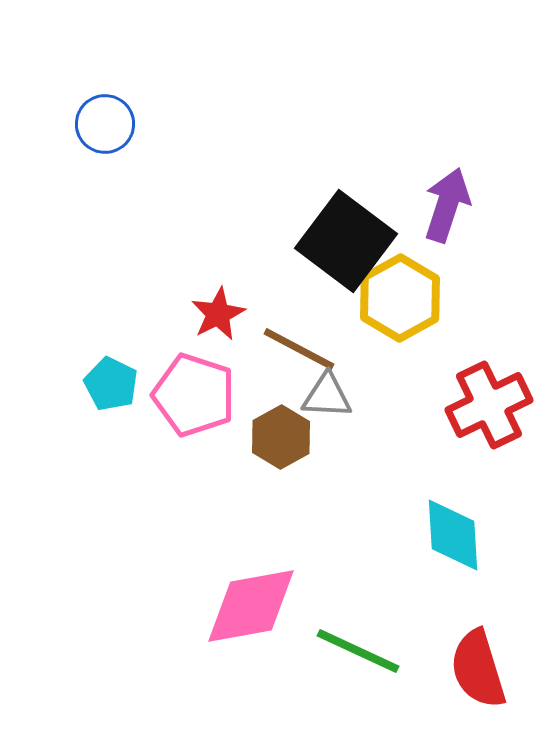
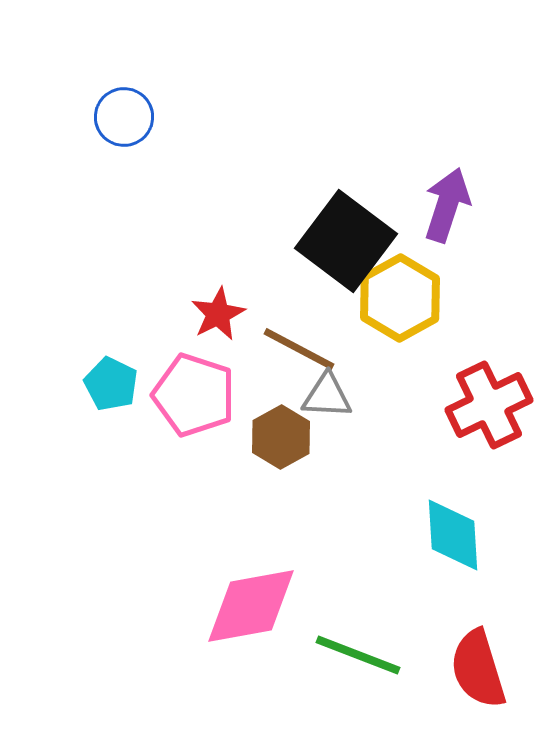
blue circle: moved 19 px right, 7 px up
green line: moved 4 px down; rotated 4 degrees counterclockwise
